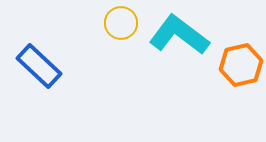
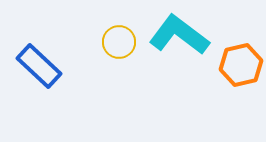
yellow circle: moved 2 px left, 19 px down
